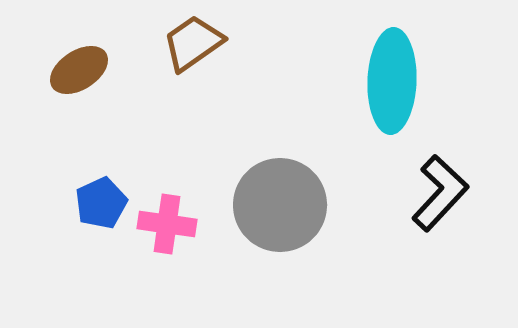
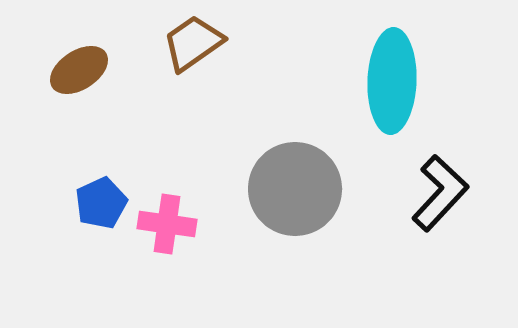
gray circle: moved 15 px right, 16 px up
